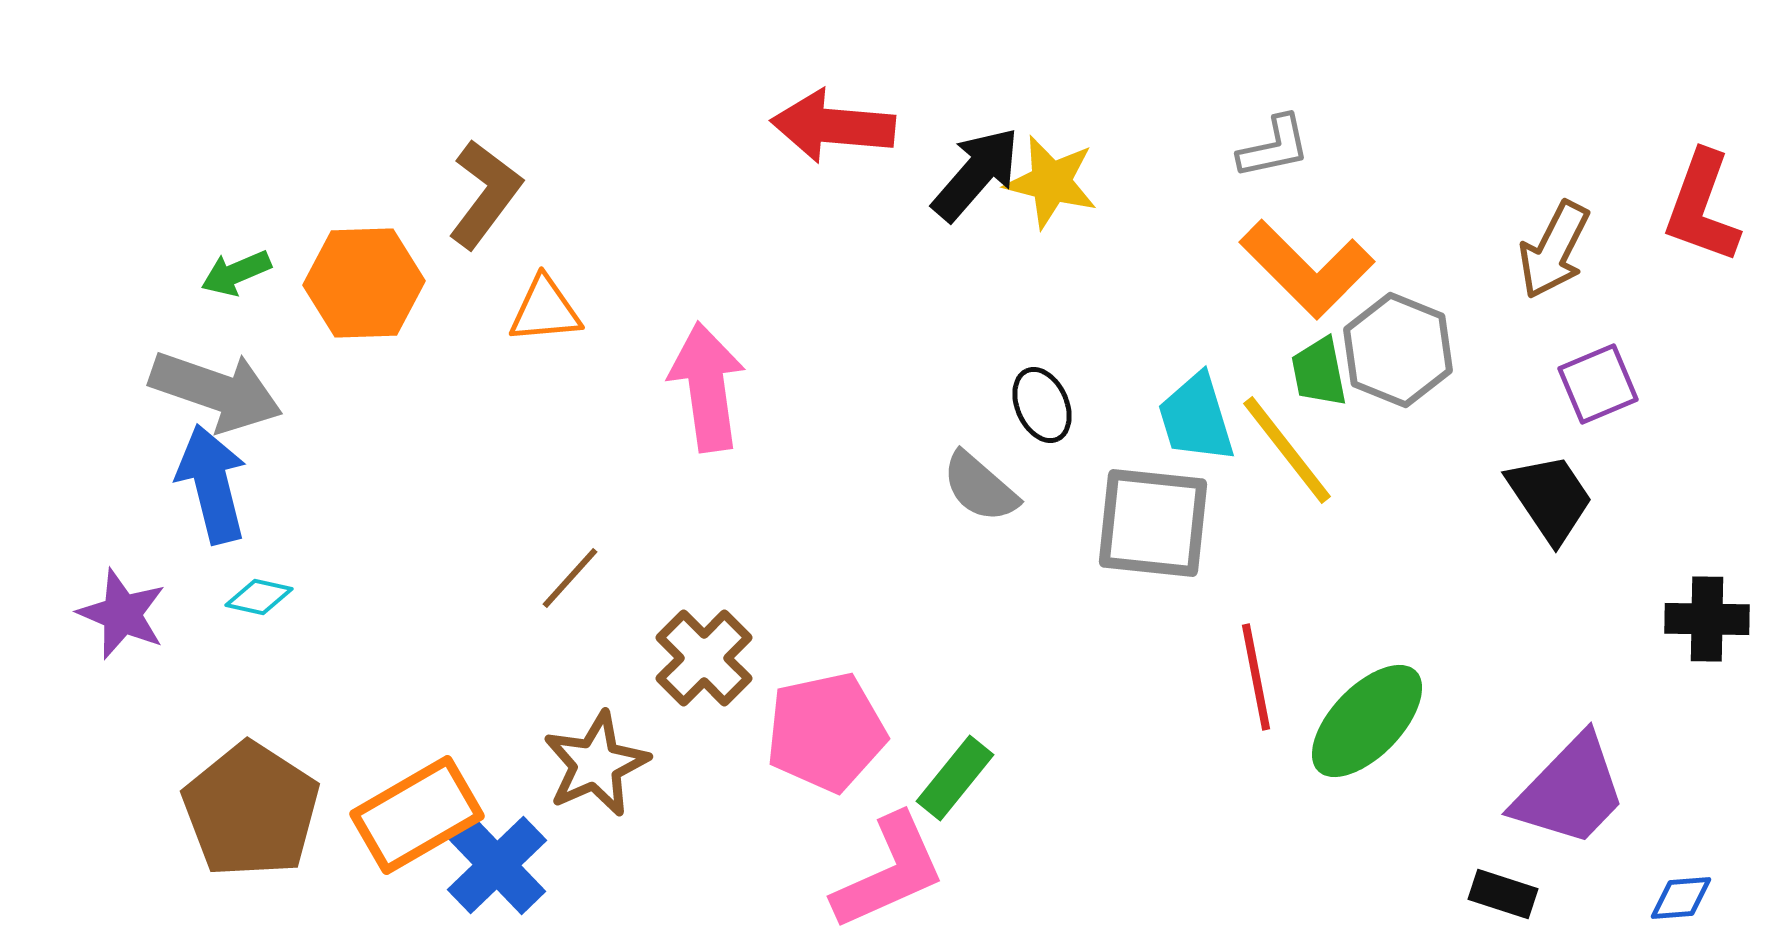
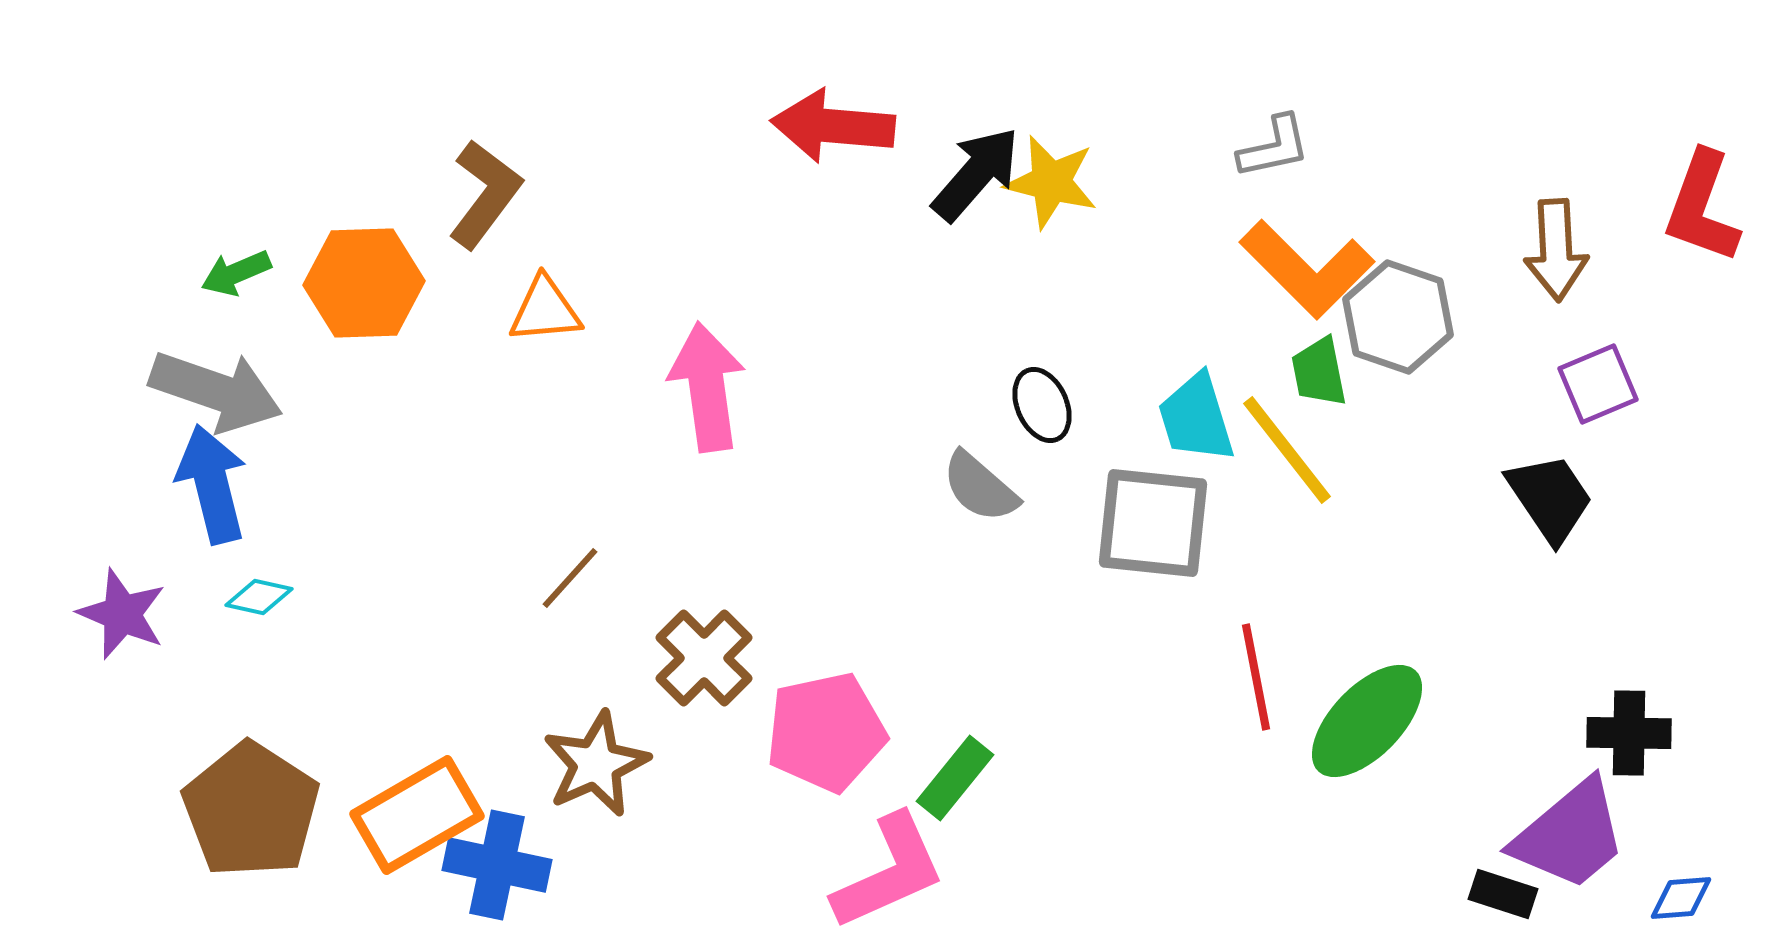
brown arrow: moved 2 px right; rotated 30 degrees counterclockwise
gray hexagon: moved 33 px up; rotated 3 degrees counterclockwise
black cross: moved 78 px left, 114 px down
purple trapezoid: moved 44 px down; rotated 6 degrees clockwise
blue cross: rotated 34 degrees counterclockwise
